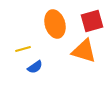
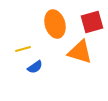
red square: moved 1 px down
orange triangle: moved 4 px left, 1 px down
